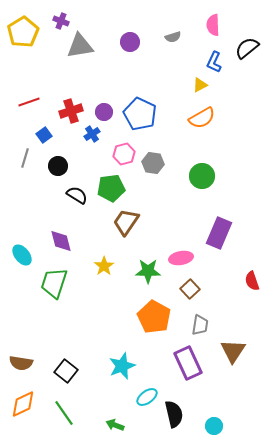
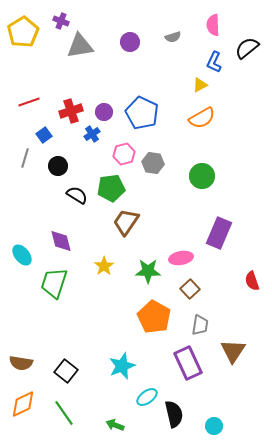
blue pentagon at (140, 114): moved 2 px right, 1 px up
